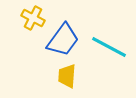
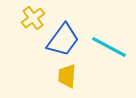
yellow cross: rotated 25 degrees clockwise
